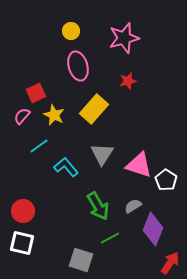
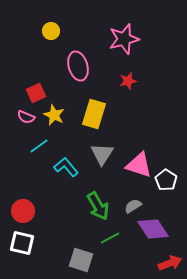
yellow circle: moved 20 px left
pink star: moved 1 px down
yellow rectangle: moved 5 px down; rotated 24 degrees counterclockwise
pink semicircle: moved 4 px right, 1 px down; rotated 108 degrees counterclockwise
purple diamond: rotated 56 degrees counterclockwise
red arrow: rotated 35 degrees clockwise
